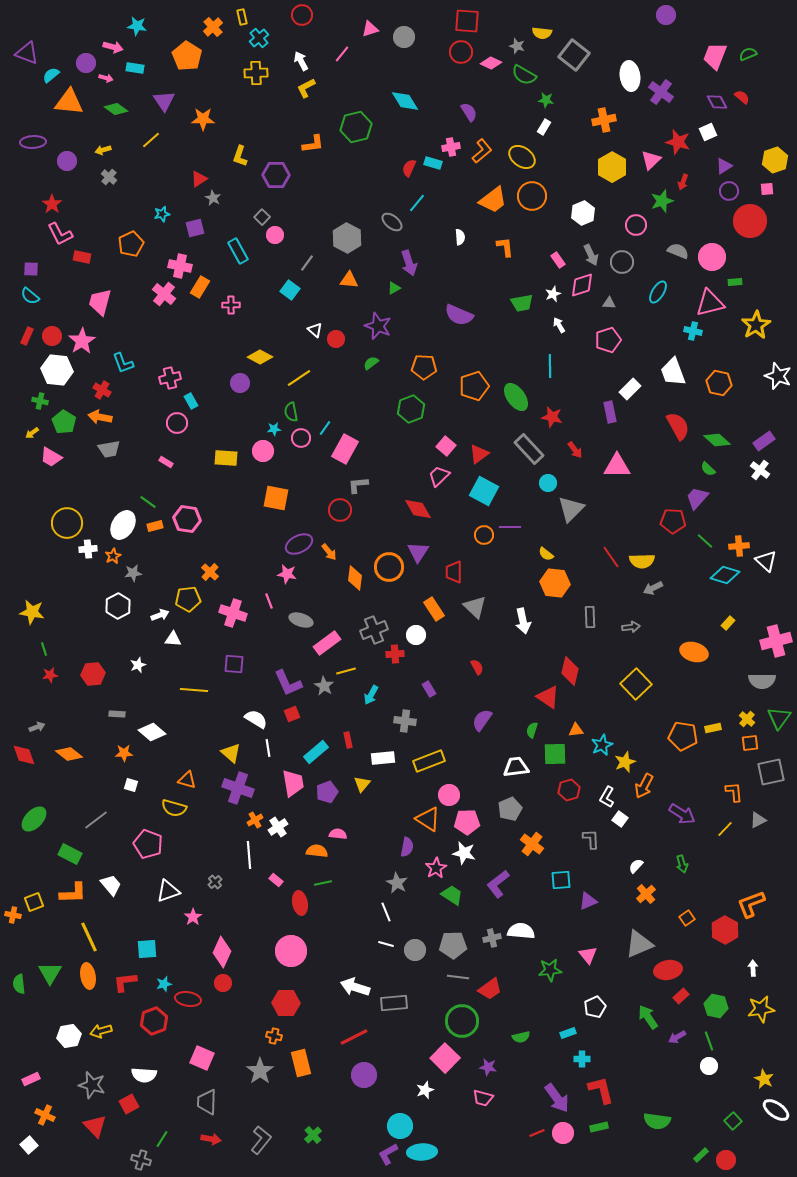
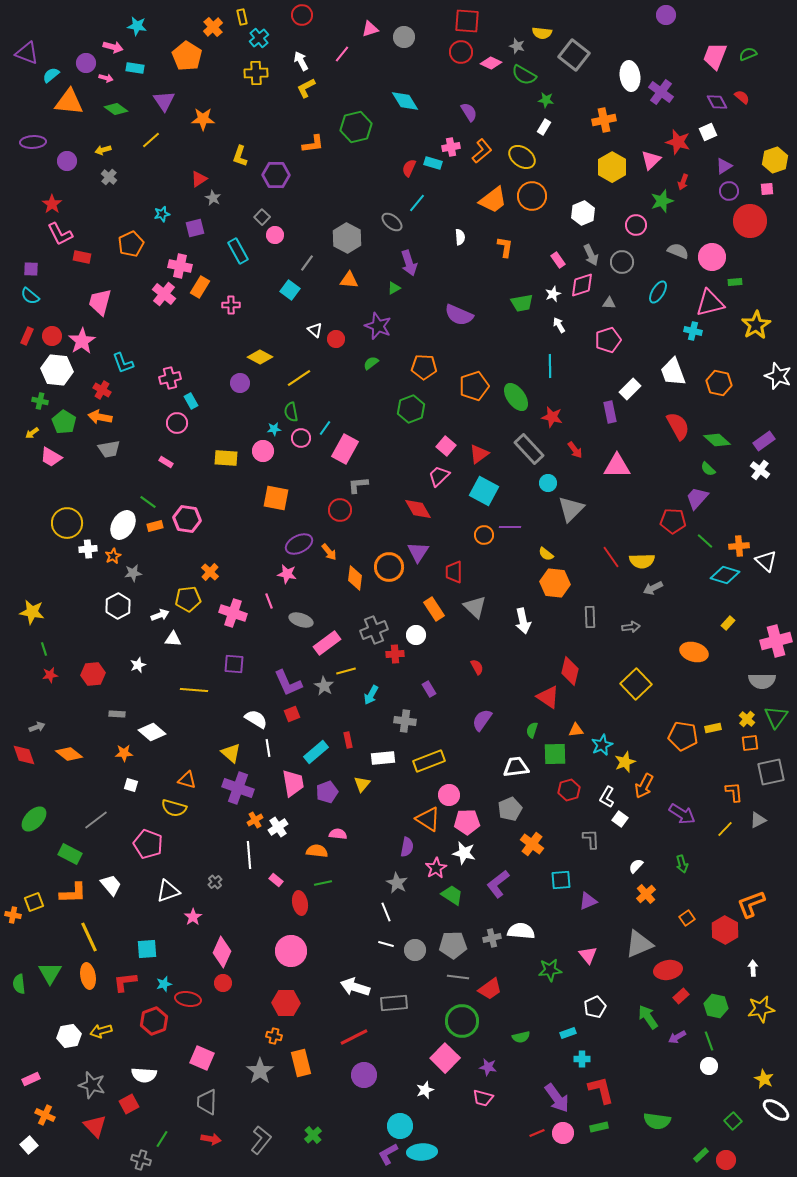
orange L-shape at (505, 247): rotated 15 degrees clockwise
green triangle at (779, 718): moved 3 px left, 1 px up
